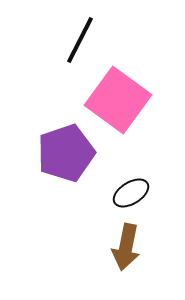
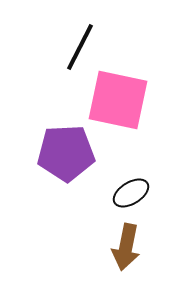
black line: moved 7 px down
pink square: rotated 24 degrees counterclockwise
purple pentagon: rotated 16 degrees clockwise
